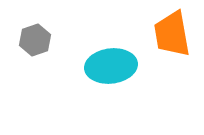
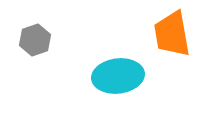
cyan ellipse: moved 7 px right, 10 px down
